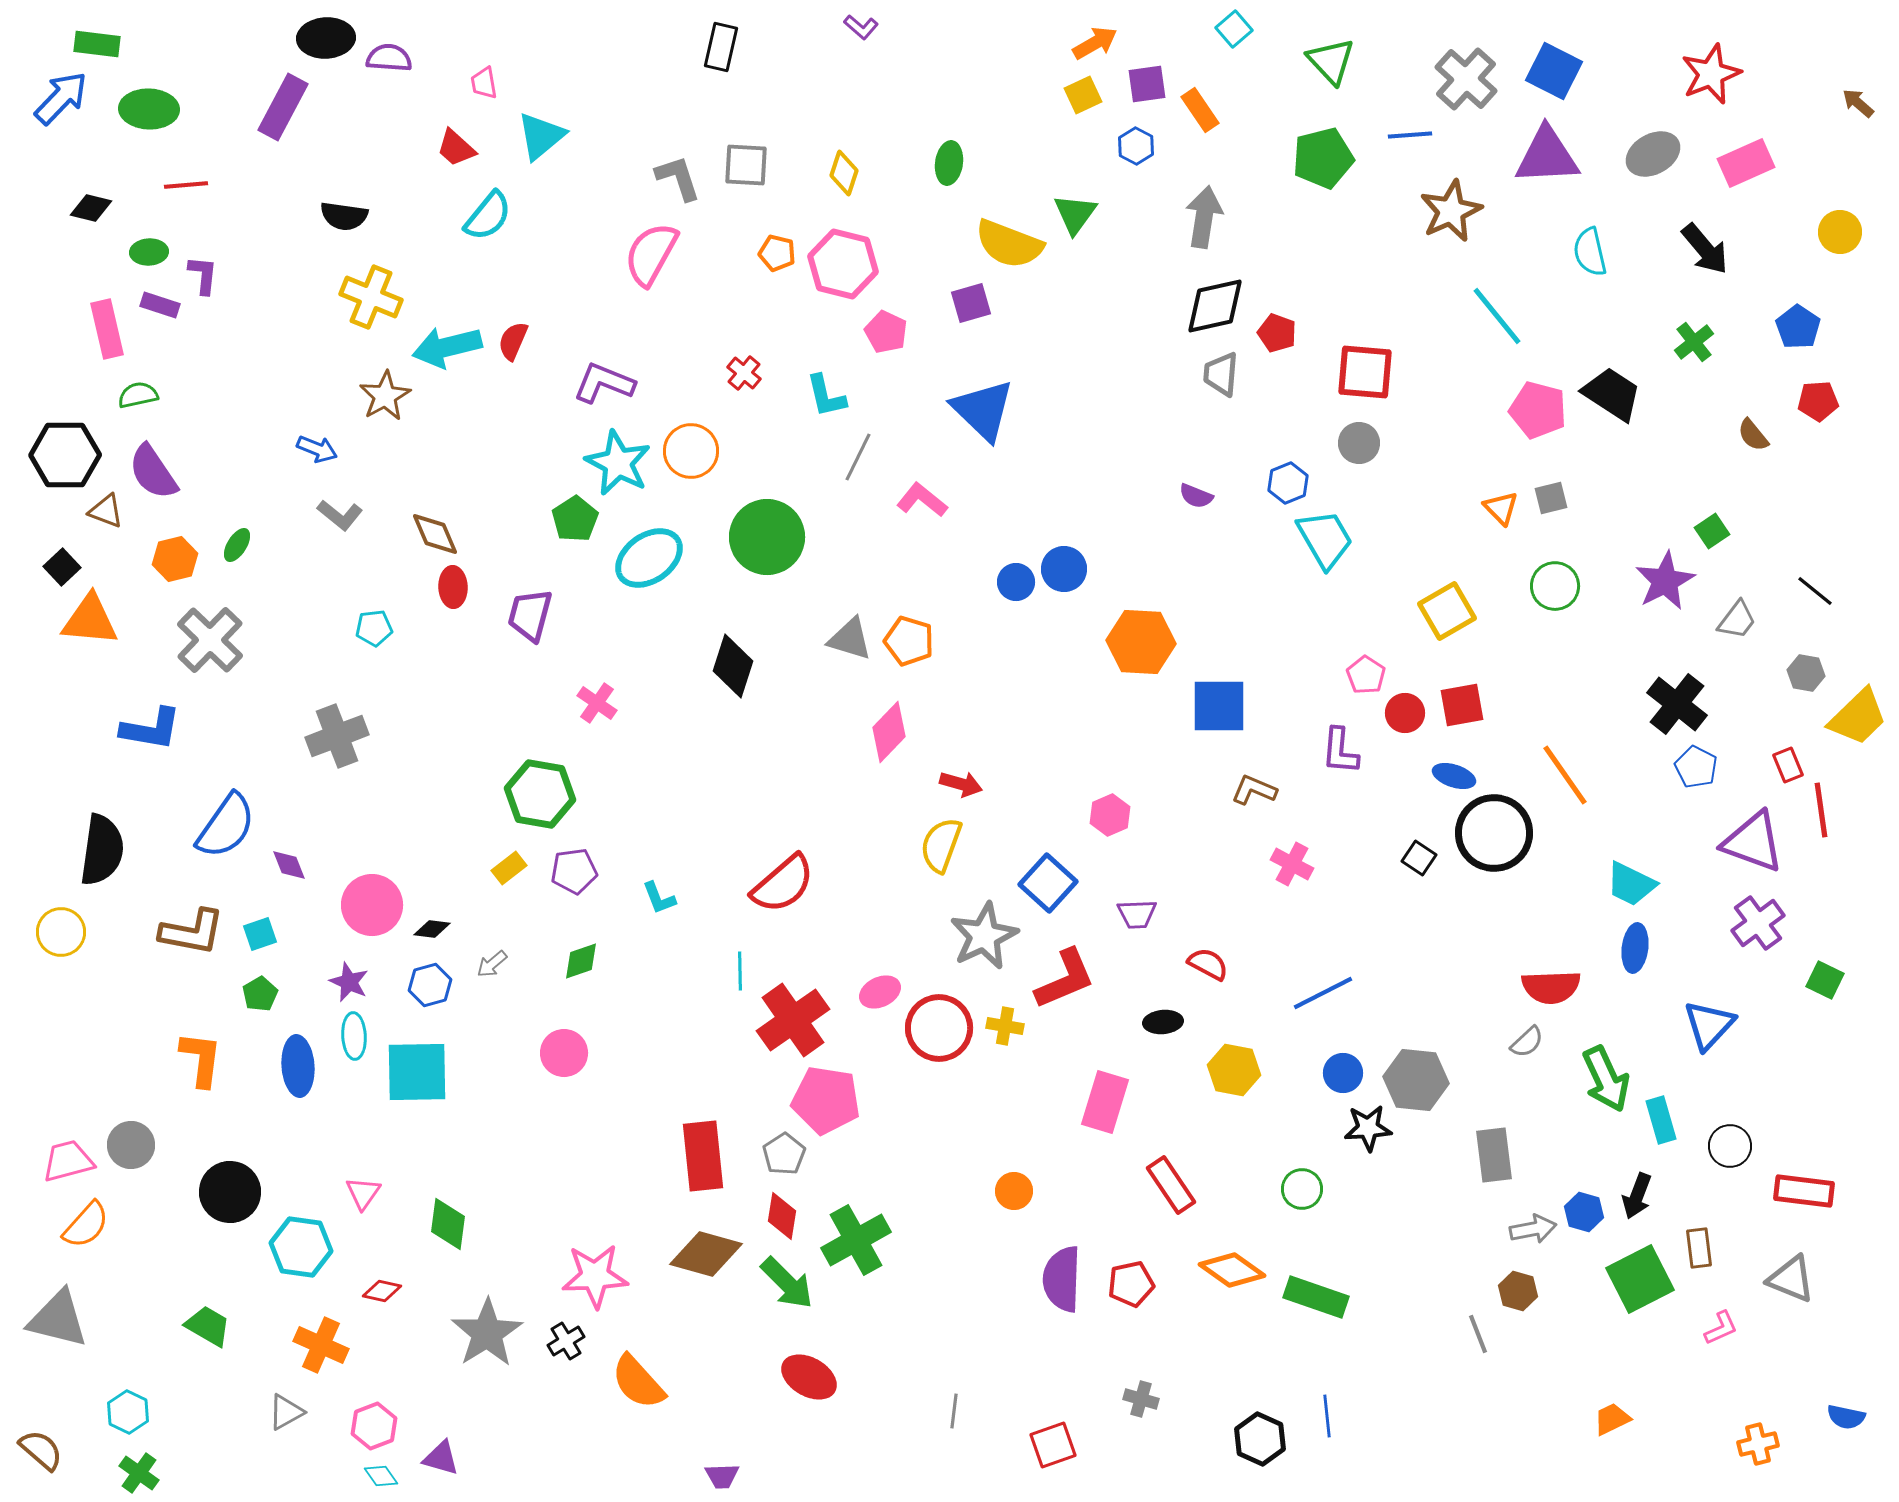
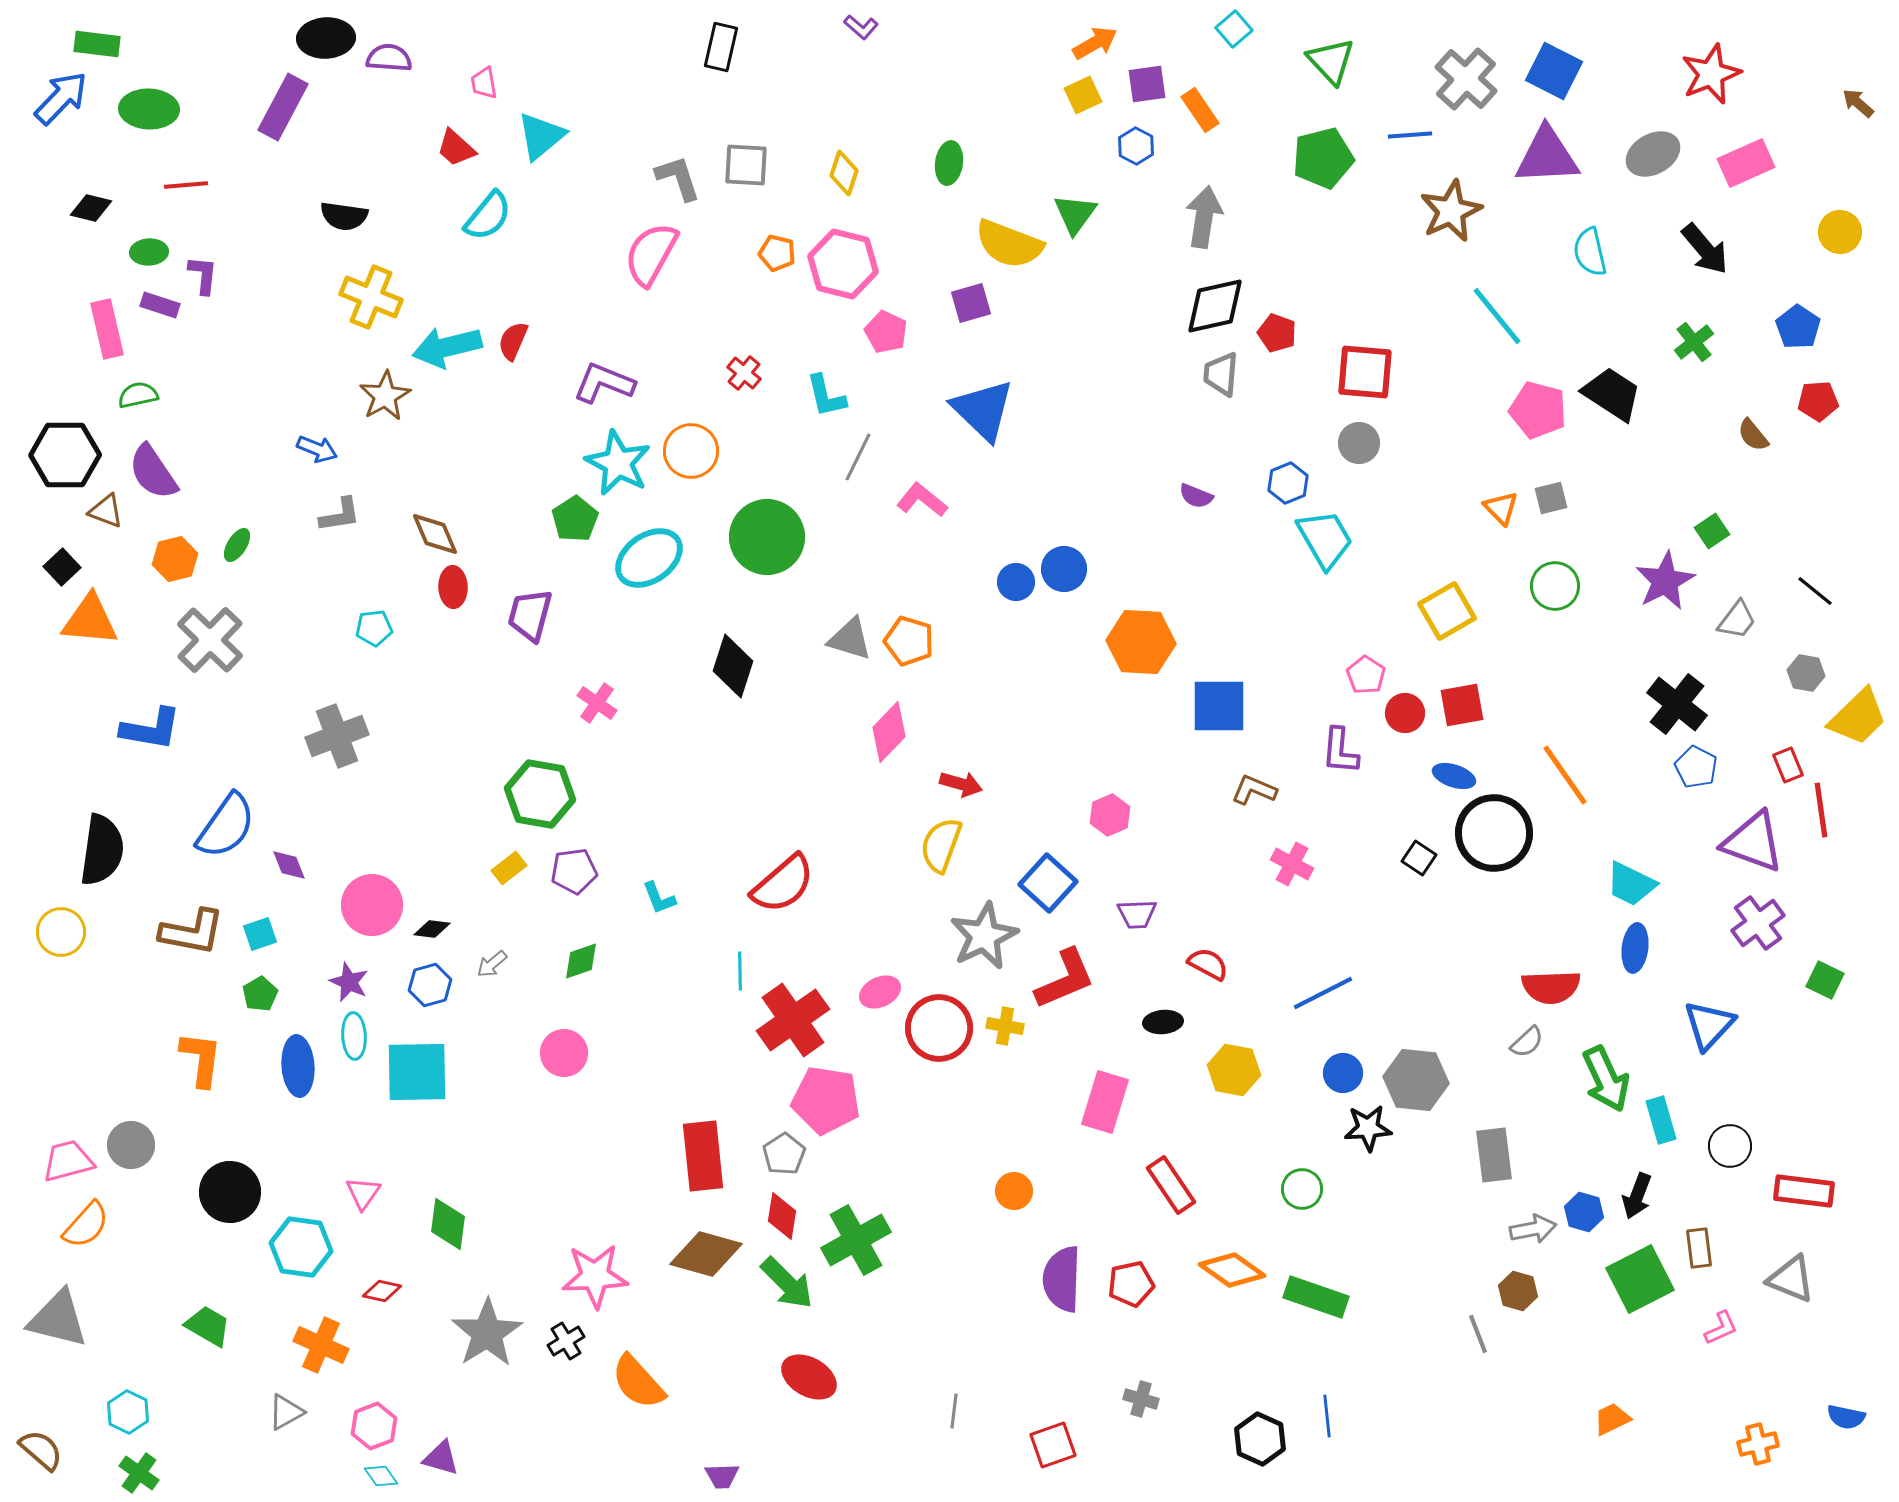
gray L-shape at (340, 515): rotated 48 degrees counterclockwise
